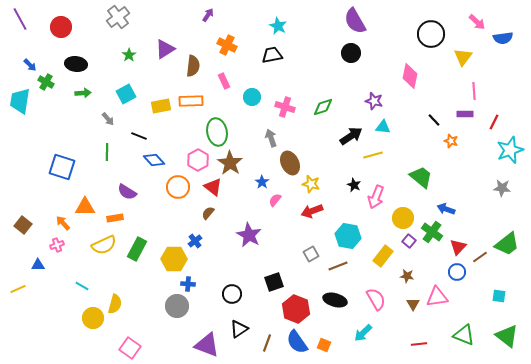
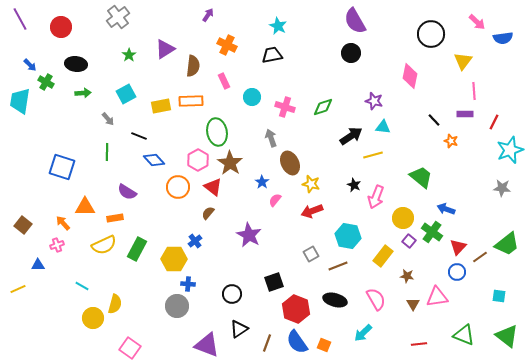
yellow triangle at (463, 57): moved 4 px down
